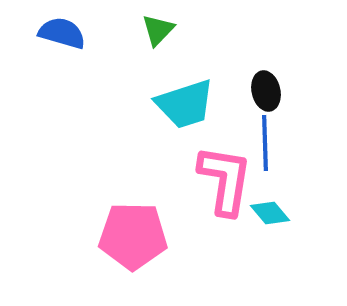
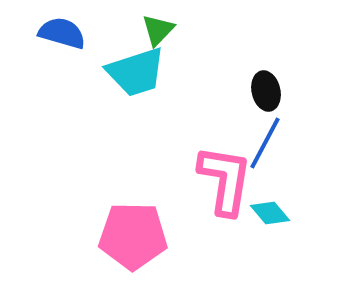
cyan trapezoid: moved 49 px left, 32 px up
blue line: rotated 30 degrees clockwise
